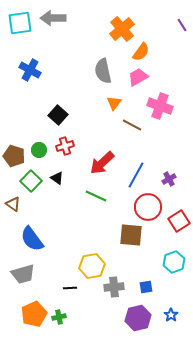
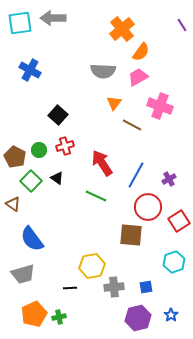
gray semicircle: rotated 75 degrees counterclockwise
brown pentagon: moved 1 px right, 1 px down; rotated 10 degrees clockwise
red arrow: rotated 100 degrees clockwise
